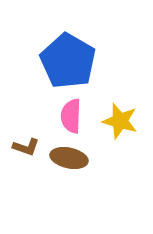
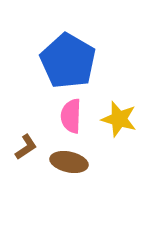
yellow star: moved 1 px left, 2 px up
brown L-shape: rotated 52 degrees counterclockwise
brown ellipse: moved 4 px down
